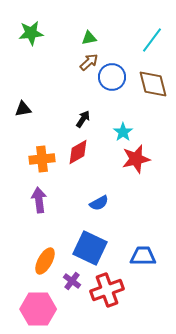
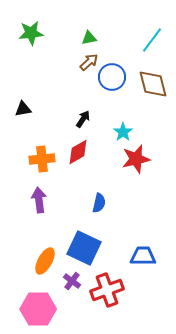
blue semicircle: rotated 48 degrees counterclockwise
blue square: moved 6 px left
